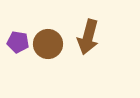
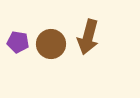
brown circle: moved 3 px right
